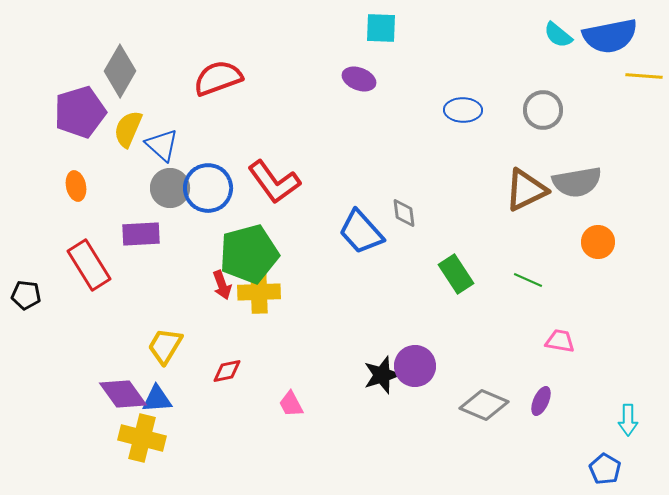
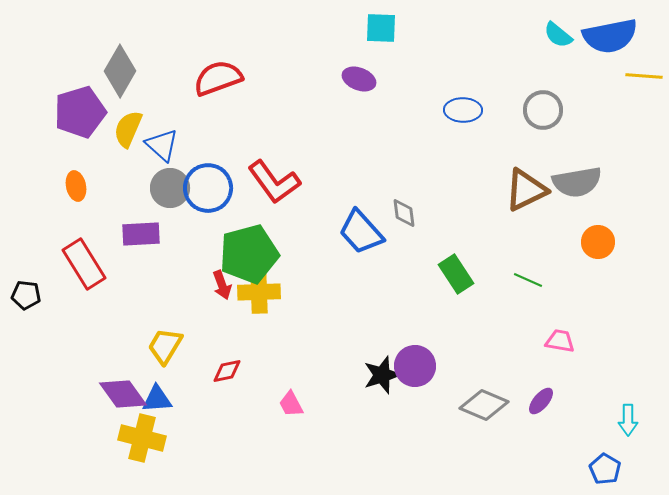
red rectangle at (89, 265): moved 5 px left, 1 px up
purple ellipse at (541, 401): rotated 16 degrees clockwise
